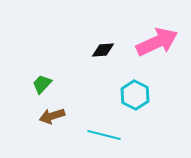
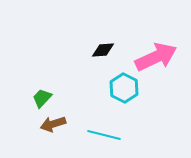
pink arrow: moved 1 px left, 15 px down
green trapezoid: moved 14 px down
cyan hexagon: moved 11 px left, 7 px up
brown arrow: moved 1 px right, 8 px down
